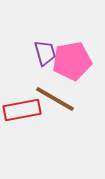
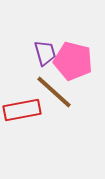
pink pentagon: moved 1 px right; rotated 24 degrees clockwise
brown line: moved 1 px left, 7 px up; rotated 12 degrees clockwise
